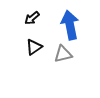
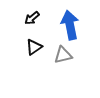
gray triangle: moved 1 px down
